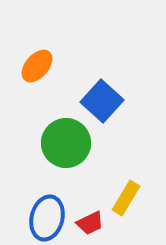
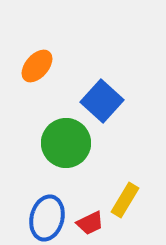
yellow rectangle: moved 1 px left, 2 px down
